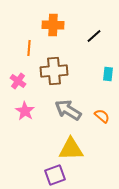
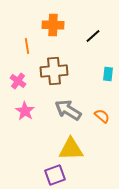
black line: moved 1 px left
orange line: moved 2 px left, 2 px up; rotated 14 degrees counterclockwise
